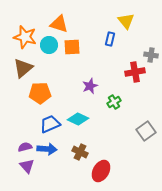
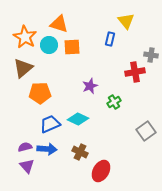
orange star: rotated 15 degrees clockwise
